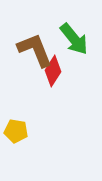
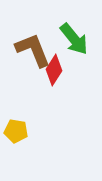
brown L-shape: moved 2 px left
red diamond: moved 1 px right, 1 px up
